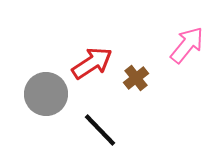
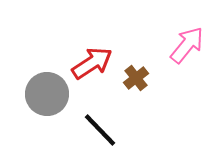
gray circle: moved 1 px right
